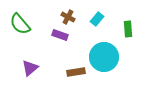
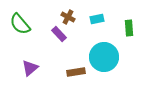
cyan rectangle: rotated 40 degrees clockwise
green rectangle: moved 1 px right, 1 px up
purple rectangle: moved 1 px left, 1 px up; rotated 28 degrees clockwise
